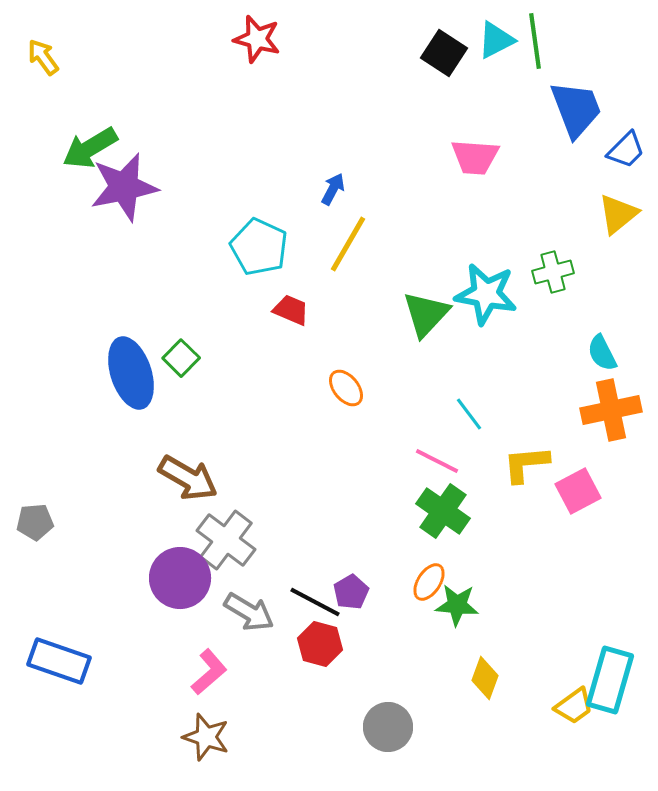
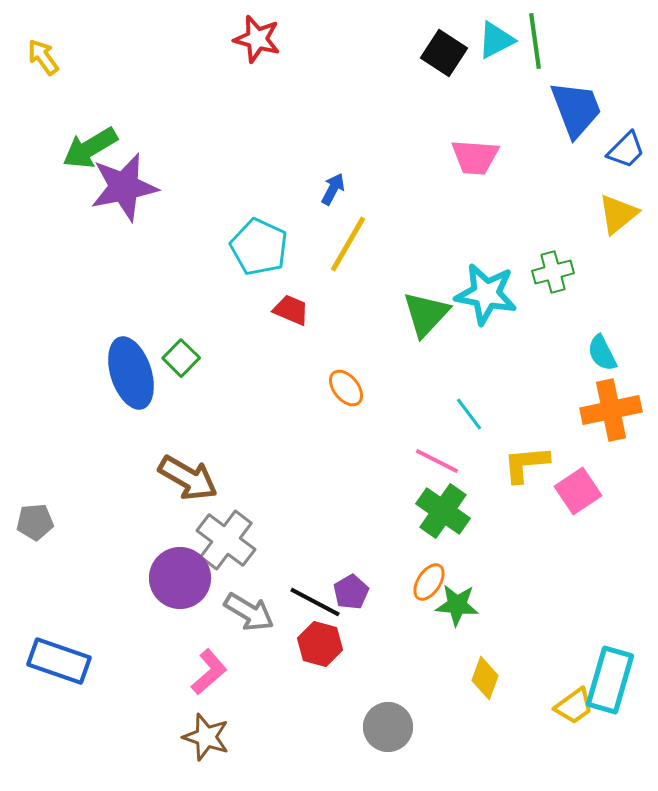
pink square at (578, 491): rotated 6 degrees counterclockwise
